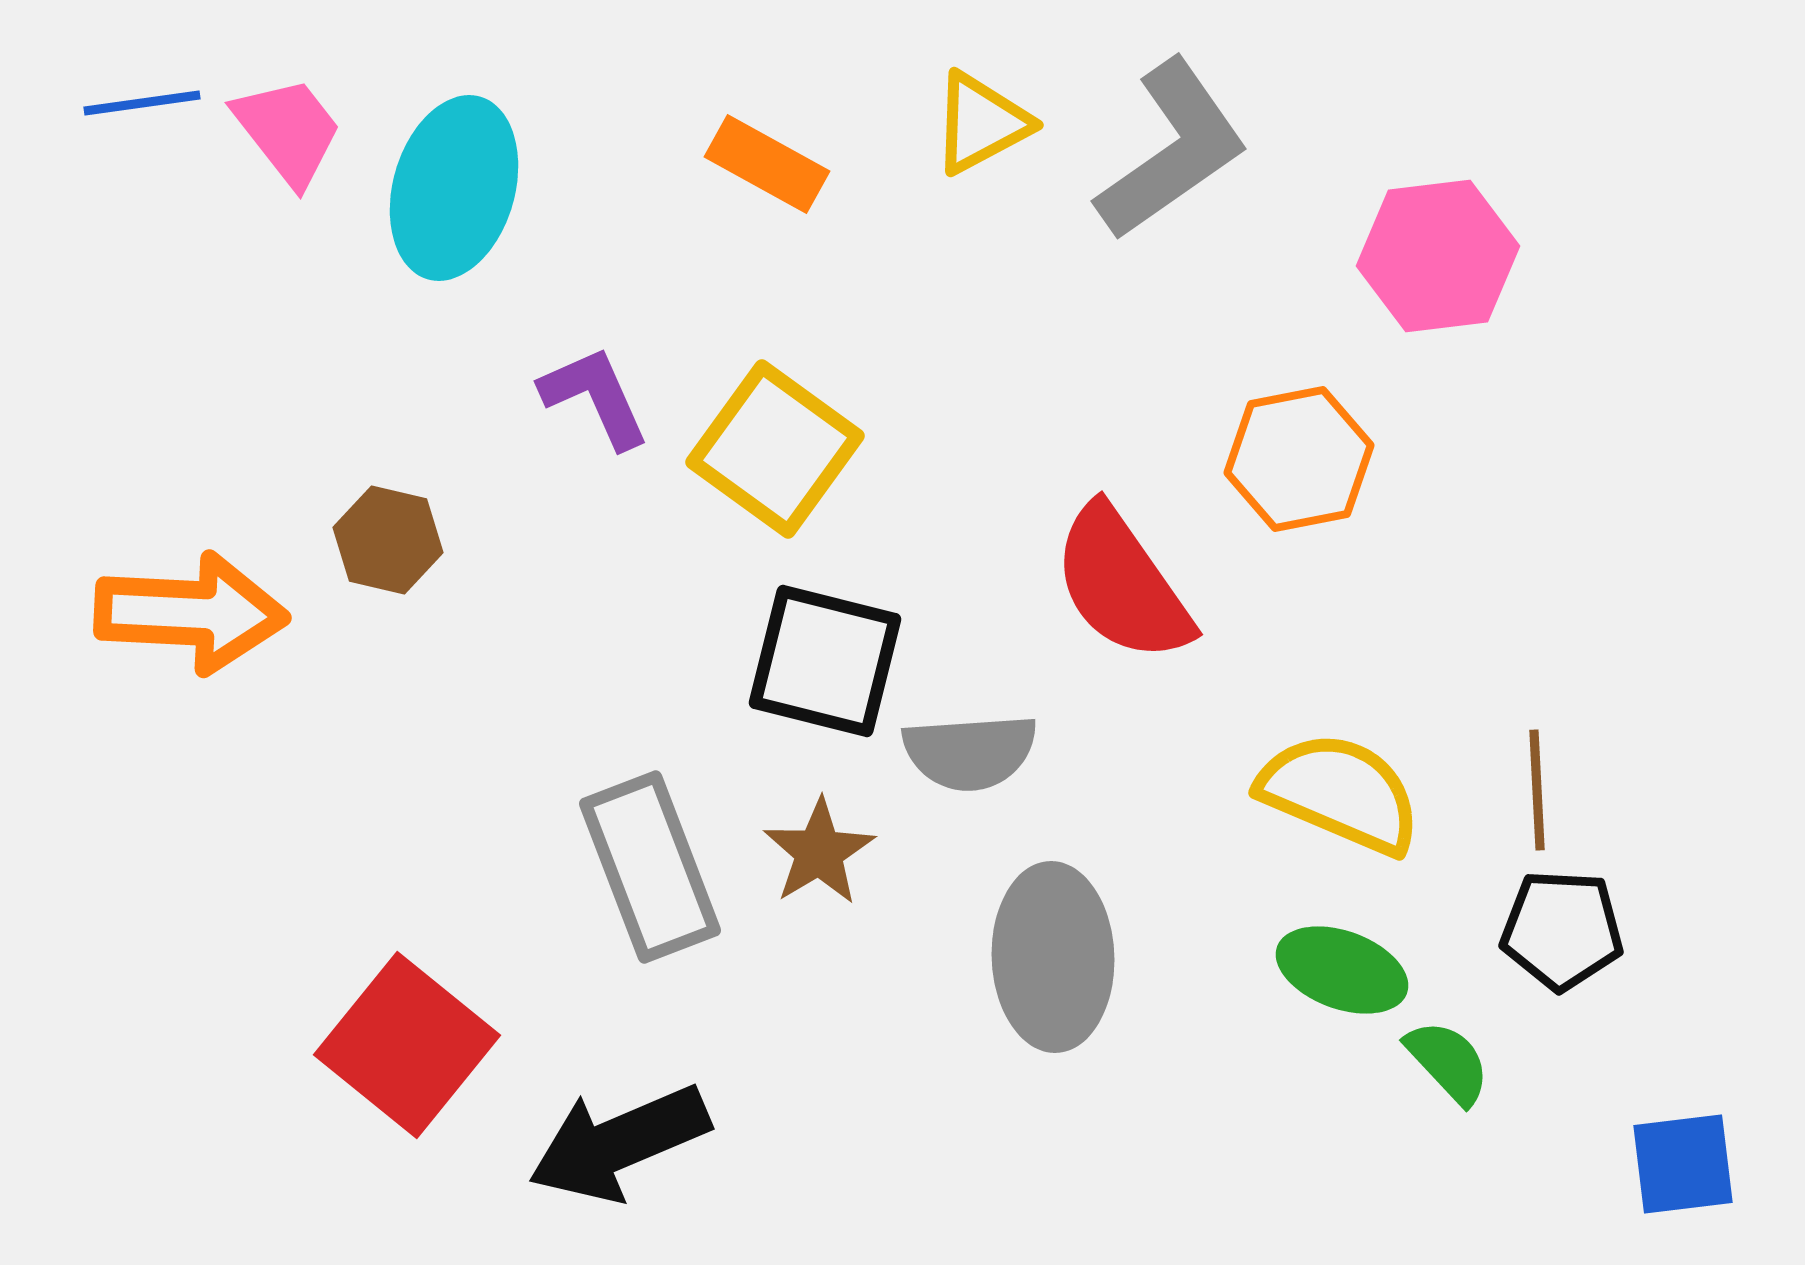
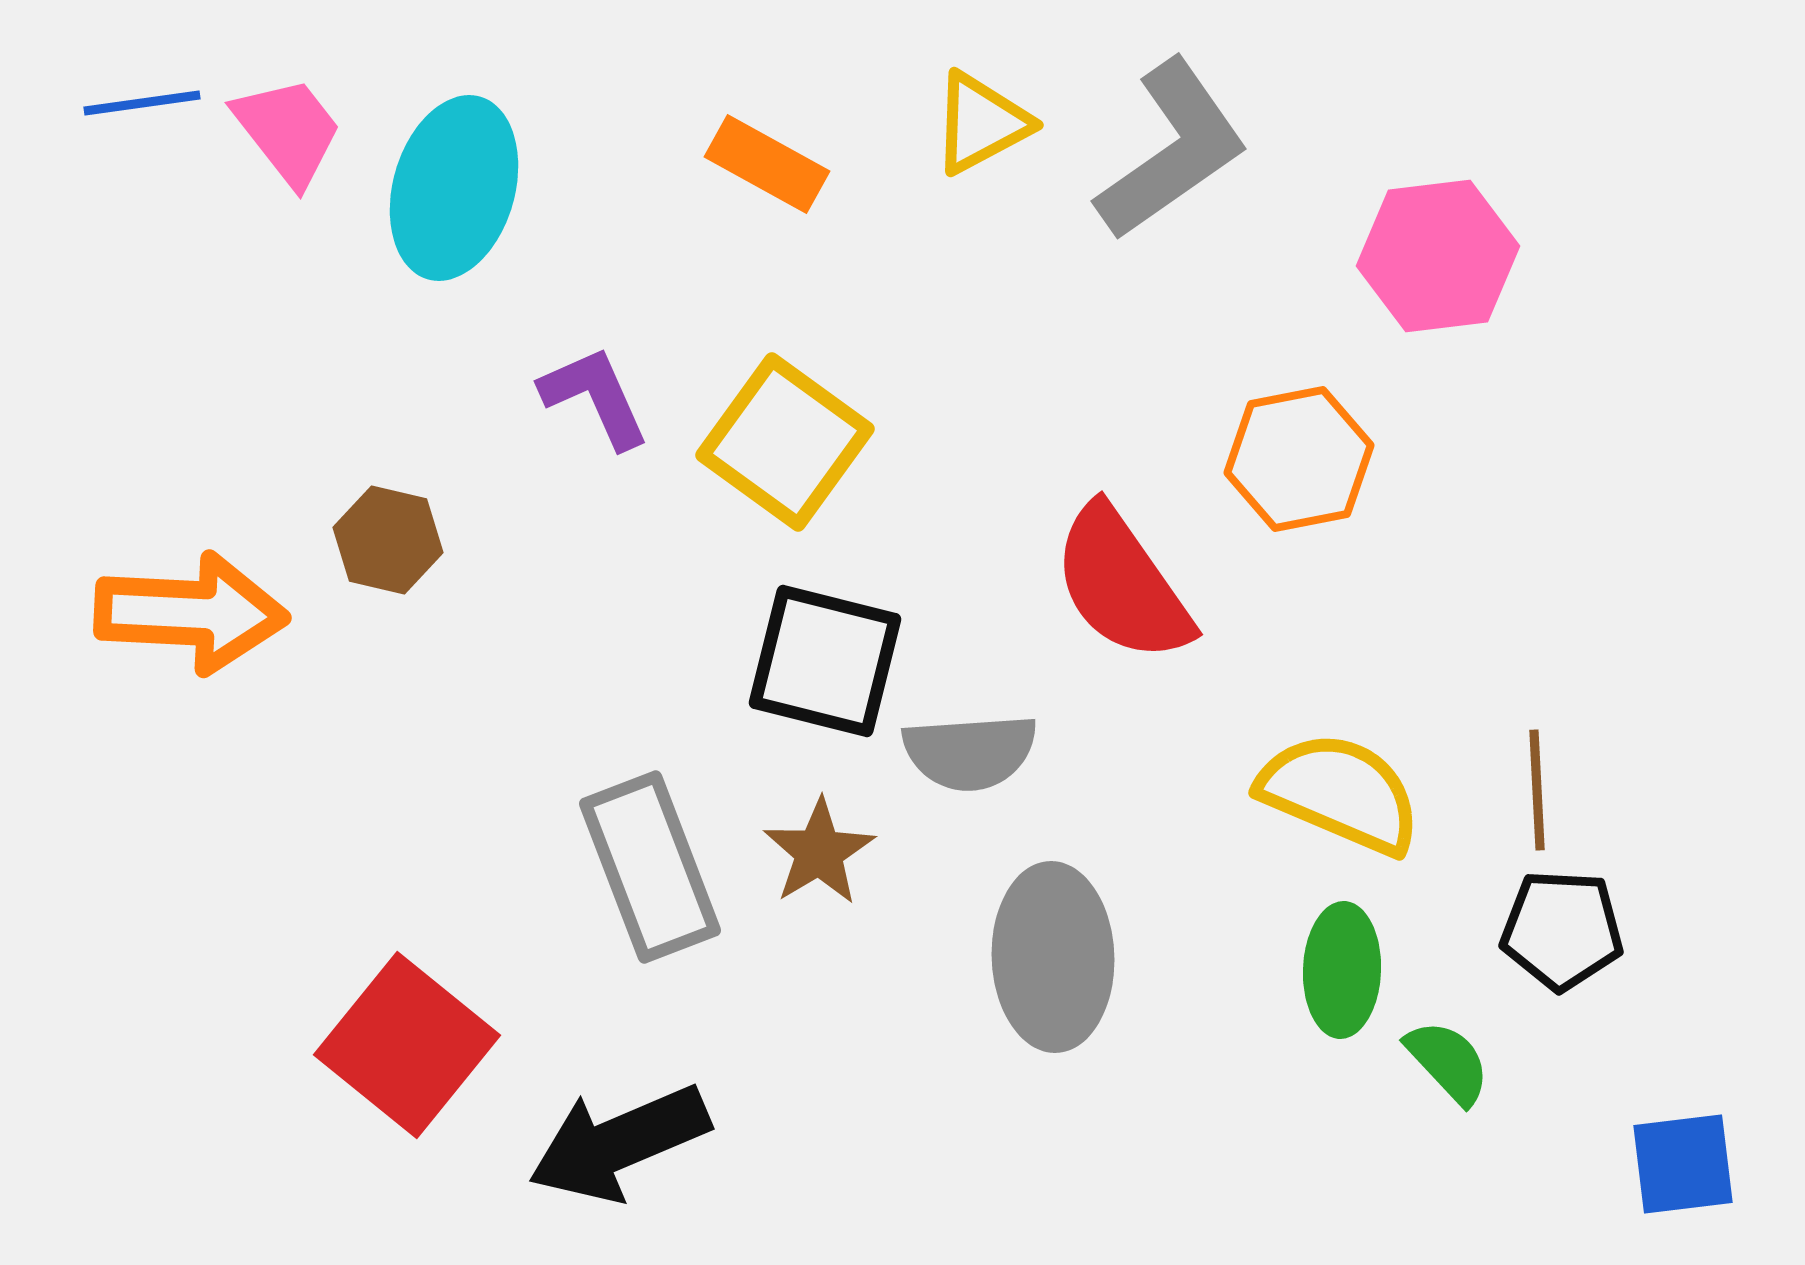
yellow square: moved 10 px right, 7 px up
green ellipse: rotated 72 degrees clockwise
